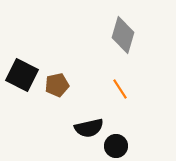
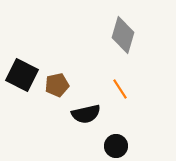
black semicircle: moved 3 px left, 14 px up
